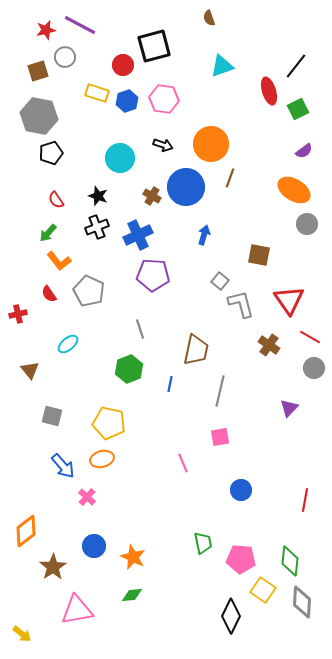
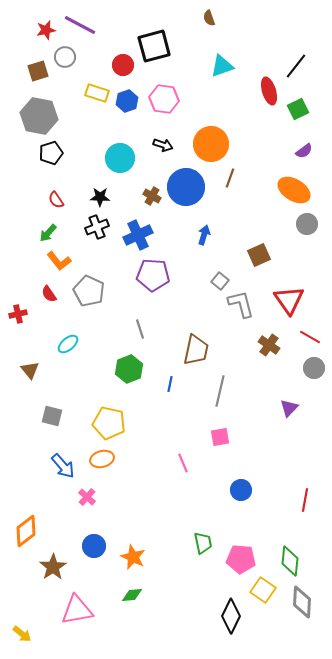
black star at (98, 196): moved 2 px right, 1 px down; rotated 18 degrees counterclockwise
brown square at (259, 255): rotated 35 degrees counterclockwise
